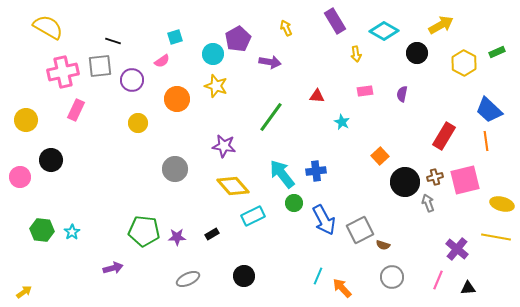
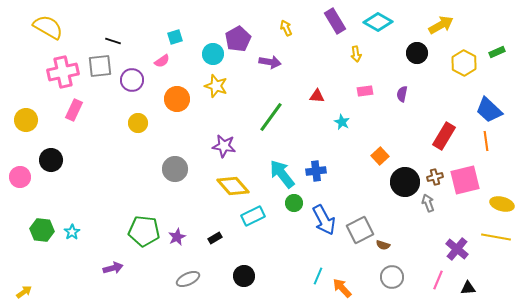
cyan diamond at (384, 31): moved 6 px left, 9 px up
pink rectangle at (76, 110): moved 2 px left
black rectangle at (212, 234): moved 3 px right, 4 px down
purple star at (177, 237): rotated 24 degrees counterclockwise
